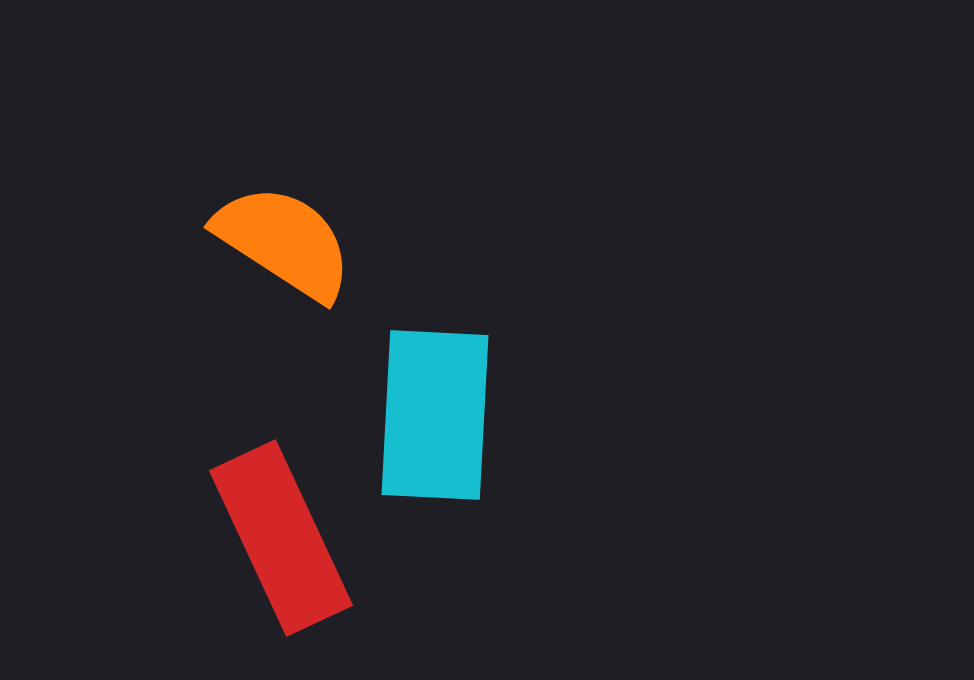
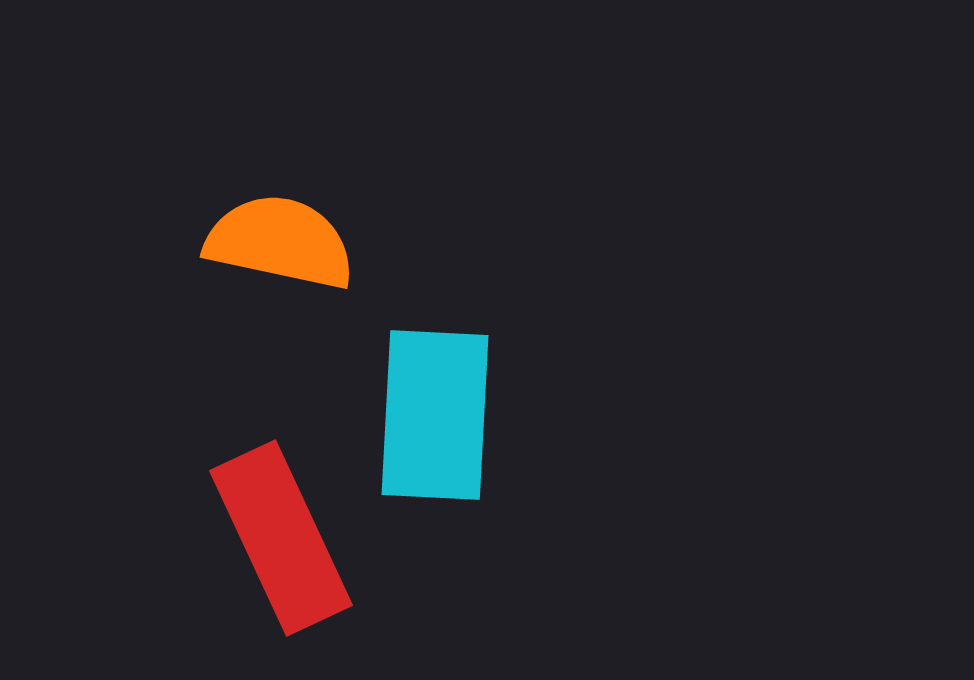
orange semicircle: moved 4 px left; rotated 21 degrees counterclockwise
